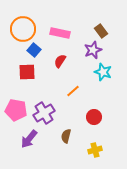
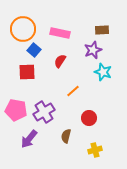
brown rectangle: moved 1 px right, 1 px up; rotated 56 degrees counterclockwise
purple cross: moved 1 px up
red circle: moved 5 px left, 1 px down
